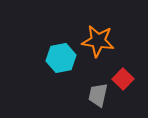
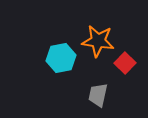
red square: moved 2 px right, 16 px up
